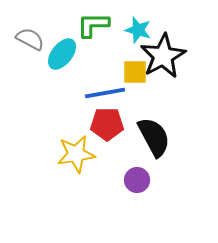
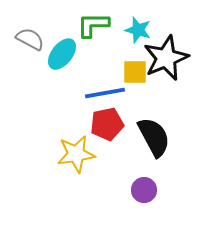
black star: moved 3 px right, 2 px down; rotated 6 degrees clockwise
red pentagon: rotated 12 degrees counterclockwise
purple circle: moved 7 px right, 10 px down
